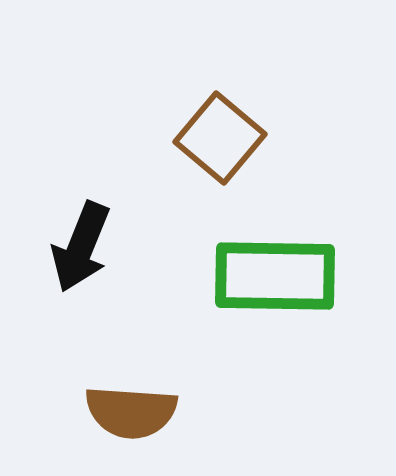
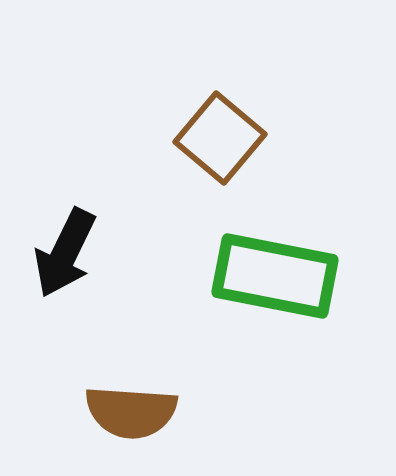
black arrow: moved 16 px left, 6 px down; rotated 4 degrees clockwise
green rectangle: rotated 10 degrees clockwise
